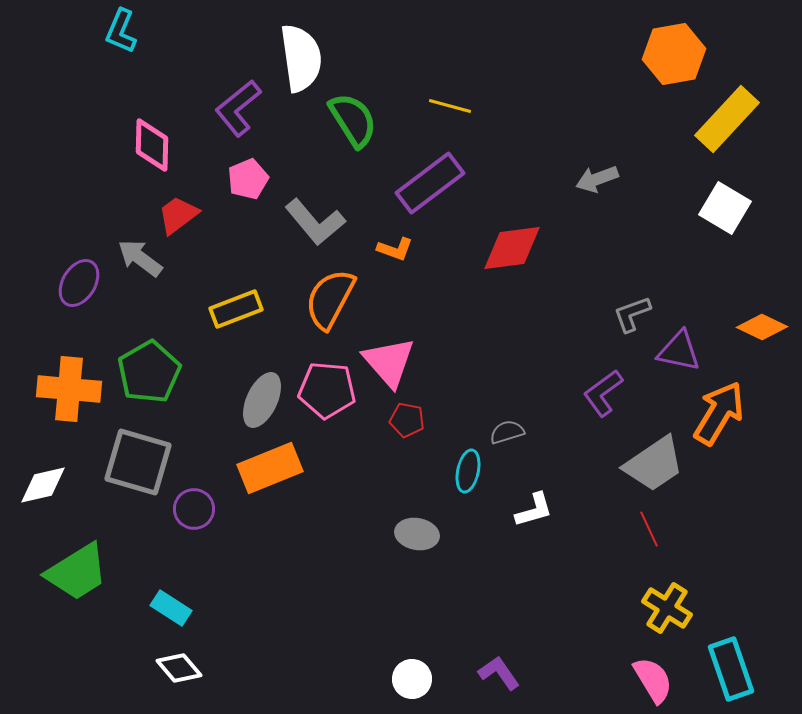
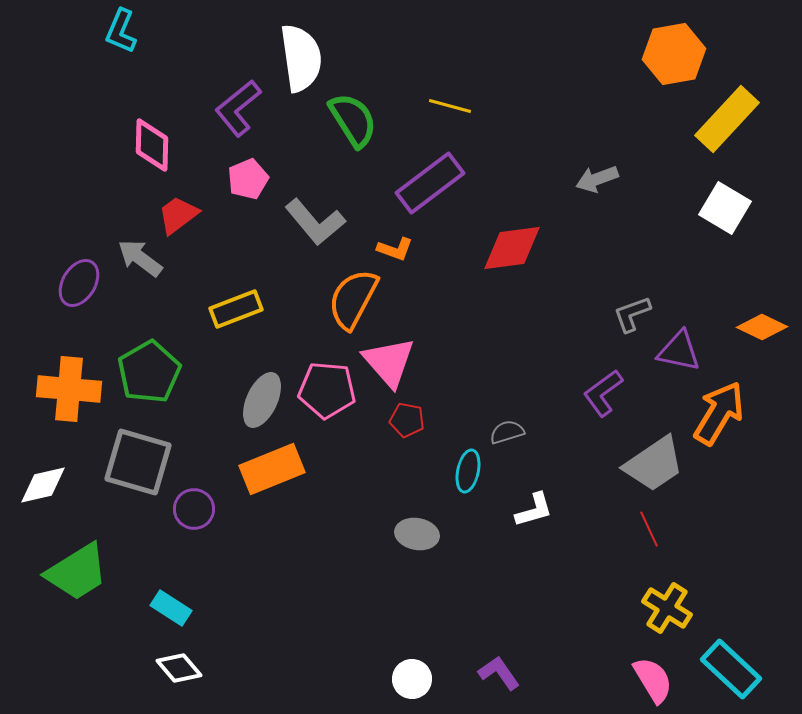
orange semicircle at (330, 299): moved 23 px right
orange rectangle at (270, 468): moved 2 px right, 1 px down
cyan rectangle at (731, 669): rotated 28 degrees counterclockwise
